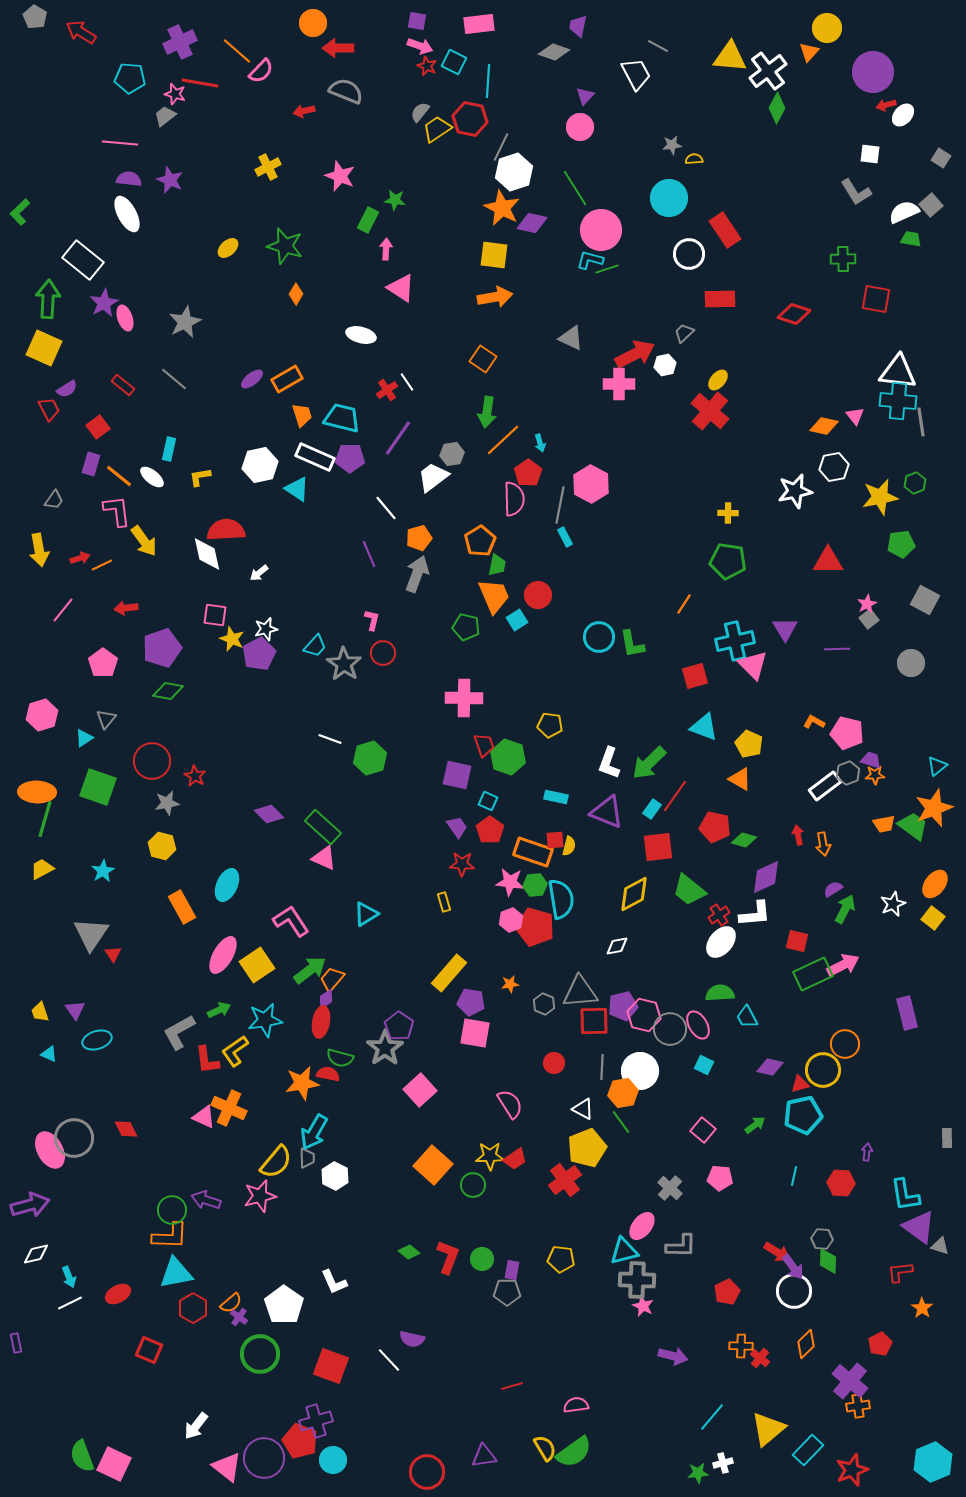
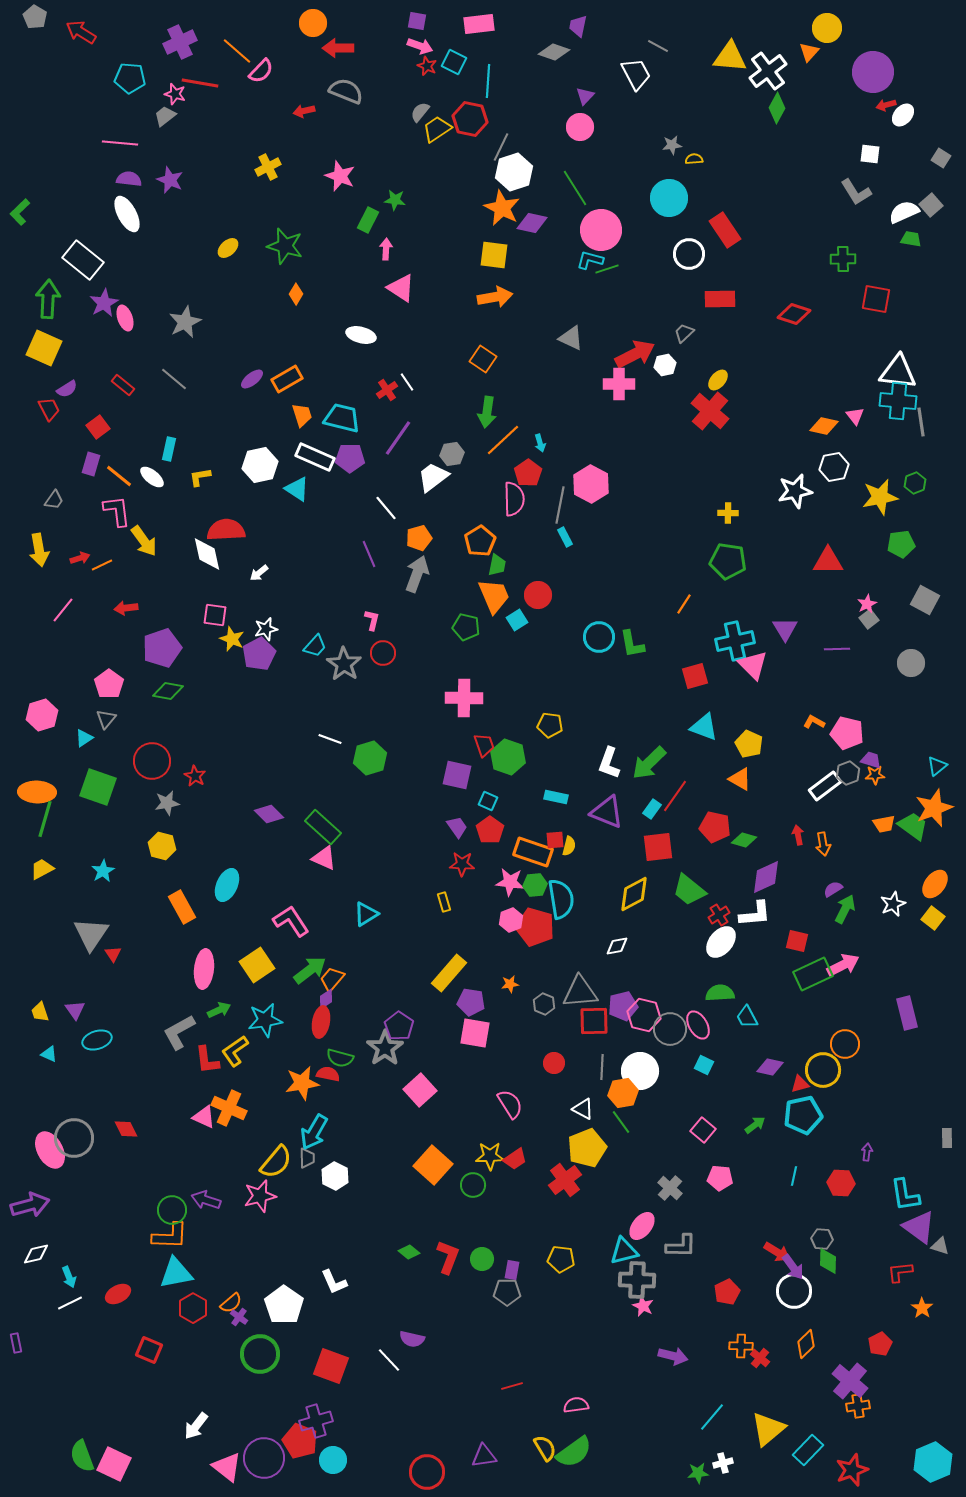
pink pentagon at (103, 663): moved 6 px right, 21 px down
pink ellipse at (223, 955): moved 19 px left, 14 px down; rotated 24 degrees counterclockwise
